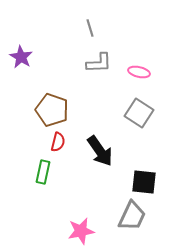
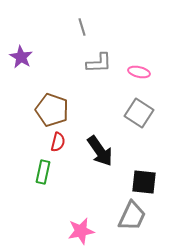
gray line: moved 8 px left, 1 px up
